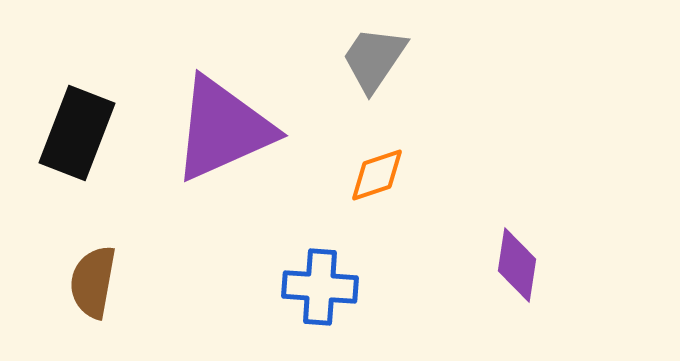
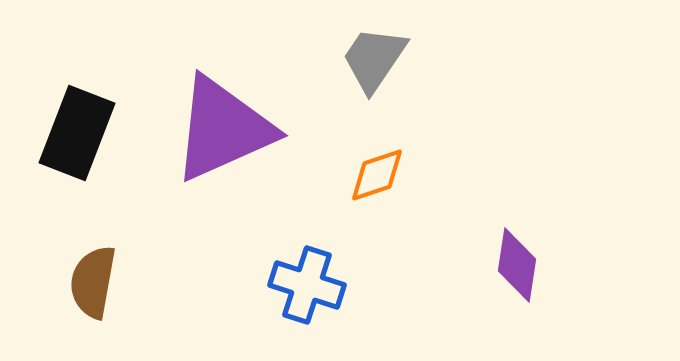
blue cross: moved 13 px left, 2 px up; rotated 14 degrees clockwise
